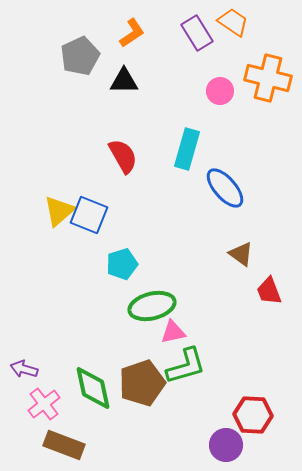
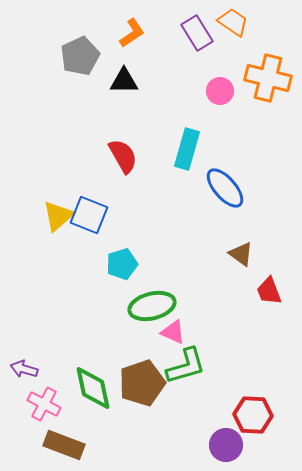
yellow triangle: moved 1 px left, 5 px down
pink triangle: rotated 36 degrees clockwise
pink cross: rotated 24 degrees counterclockwise
